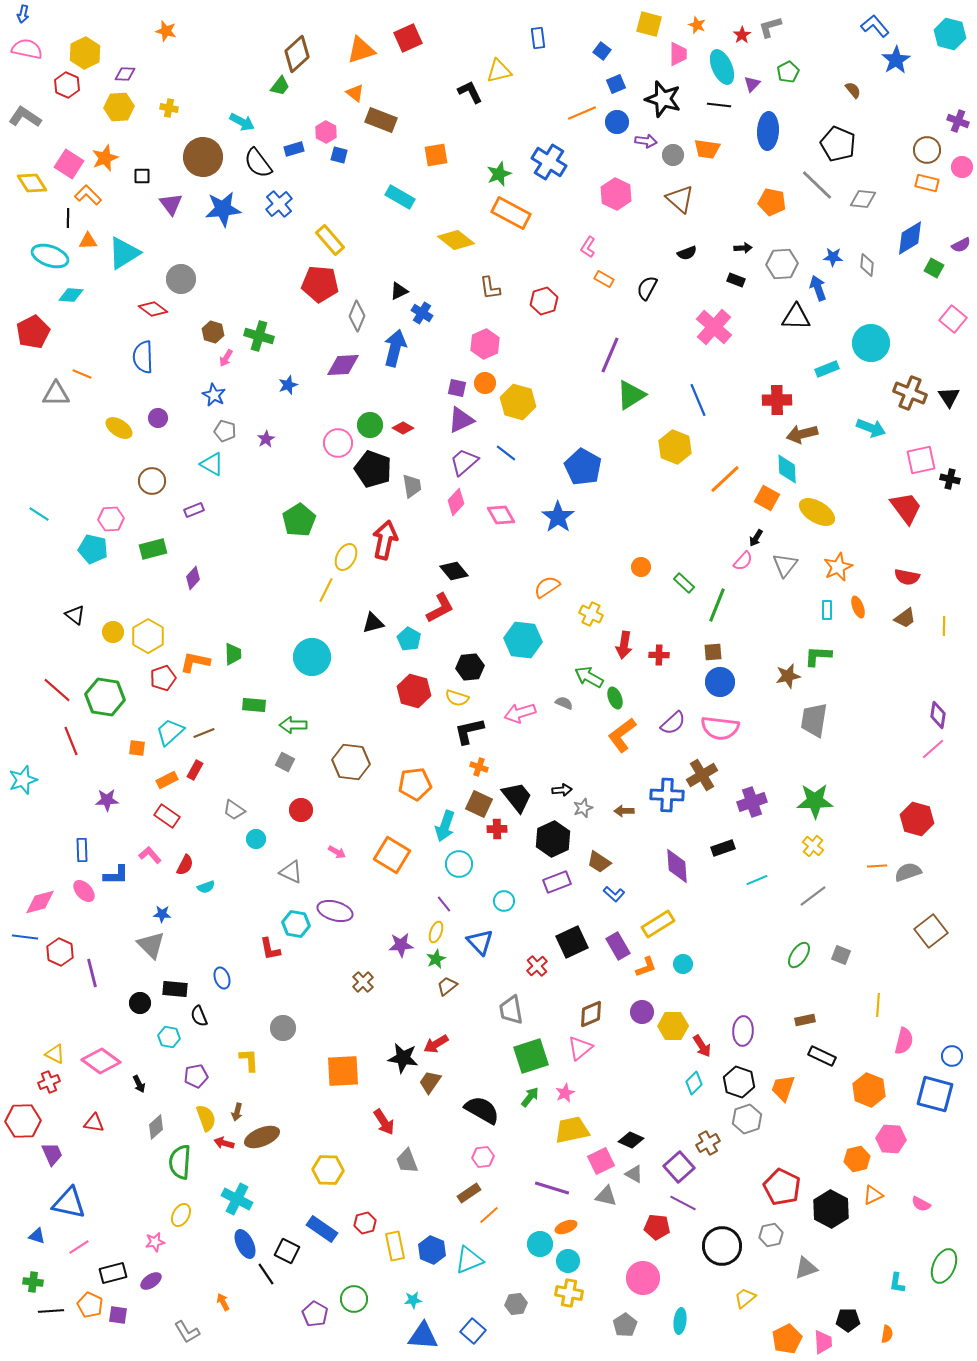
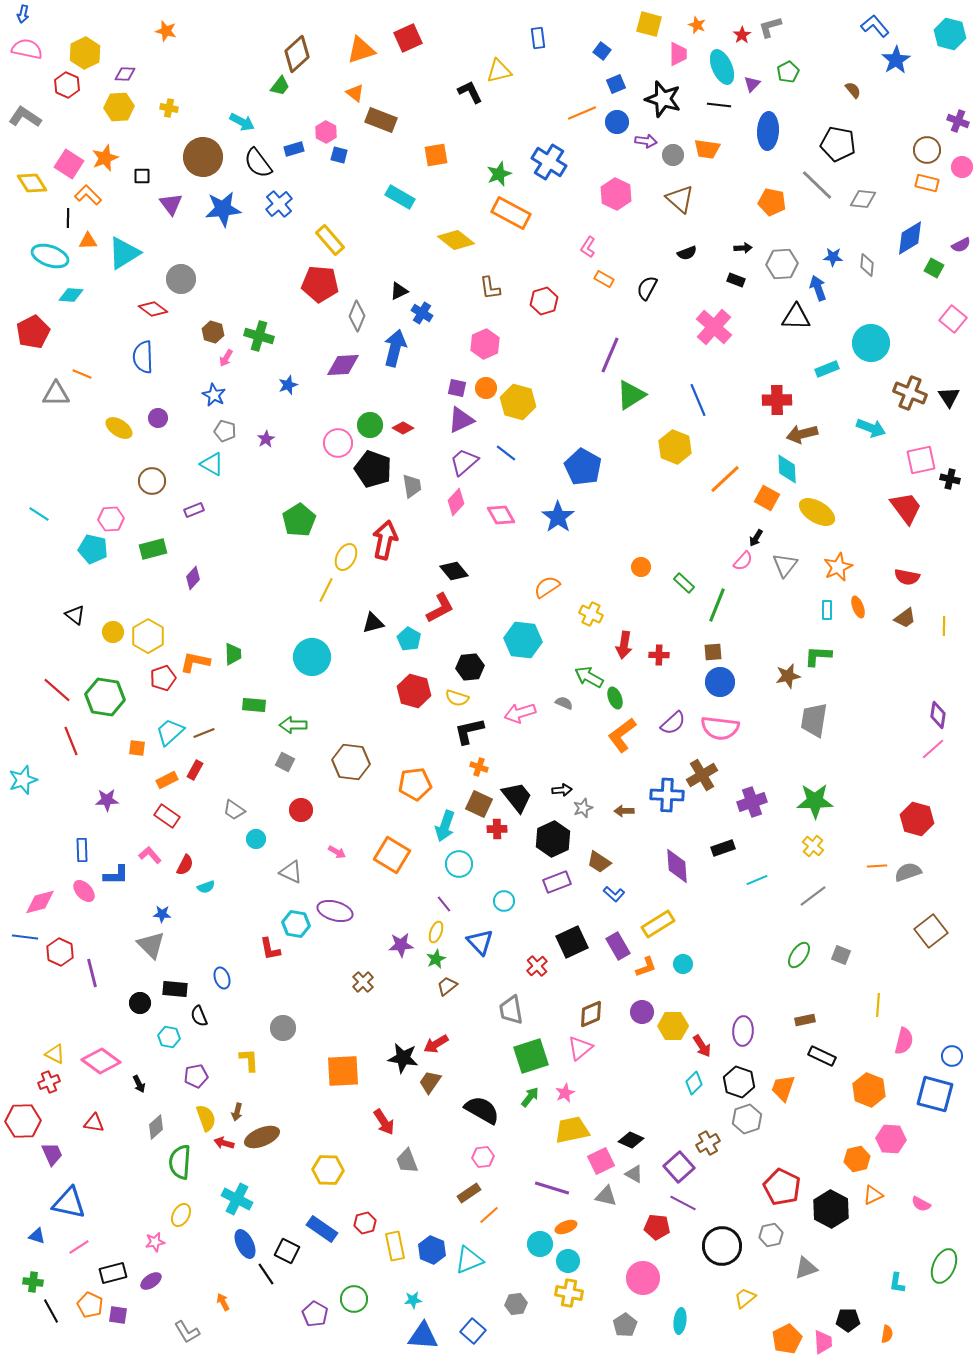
black pentagon at (838, 144): rotated 12 degrees counterclockwise
orange circle at (485, 383): moved 1 px right, 5 px down
black line at (51, 1311): rotated 65 degrees clockwise
